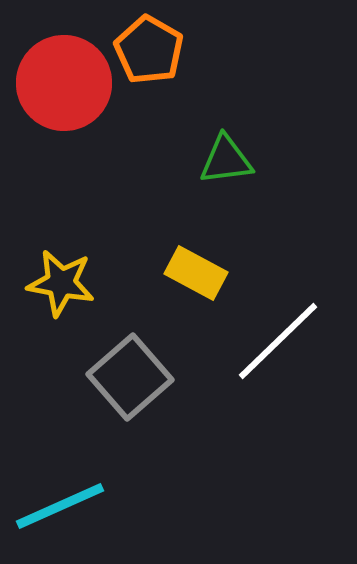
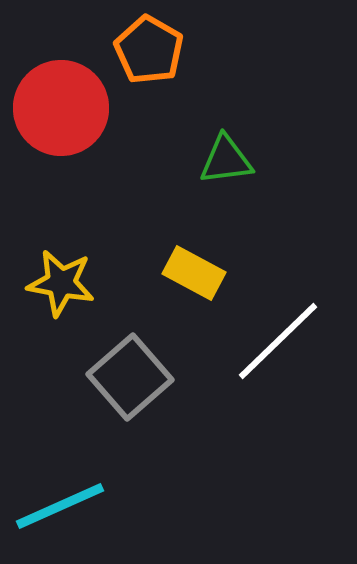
red circle: moved 3 px left, 25 px down
yellow rectangle: moved 2 px left
